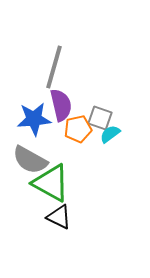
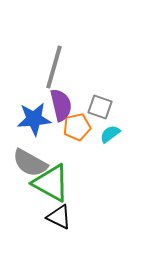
gray square: moved 11 px up
orange pentagon: moved 1 px left, 2 px up
gray semicircle: moved 3 px down
